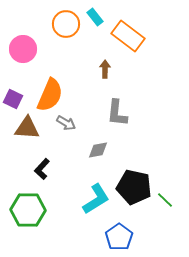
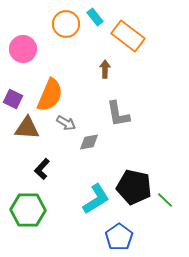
gray L-shape: moved 1 px right, 1 px down; rotated 16 degrees counterclockwise
gray diamond: moved 9 px left, 8 px up
